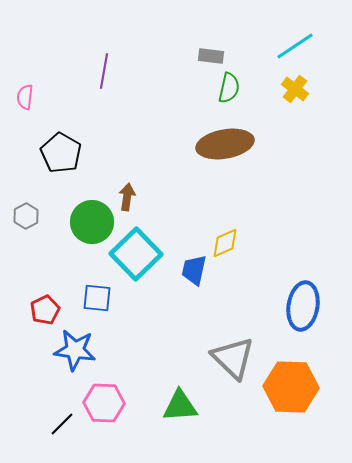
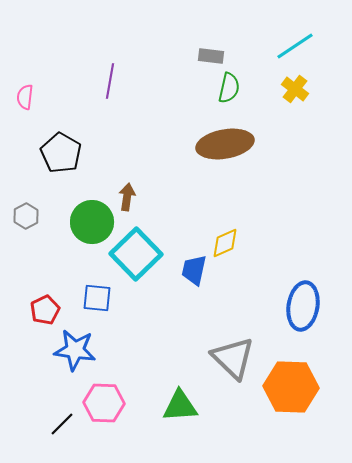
purple line: moved 6 px right, 10 px down
